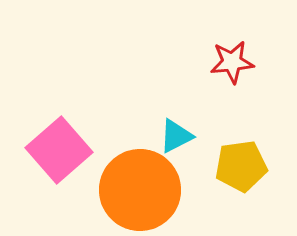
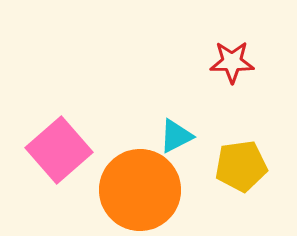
red star: rotated 6 degrees clockwise
